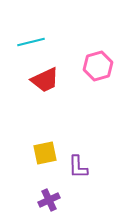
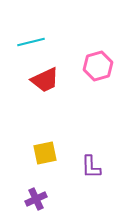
purple L-shape: moved 13 px right
purple cross: moved 13 px left, 1 px up
